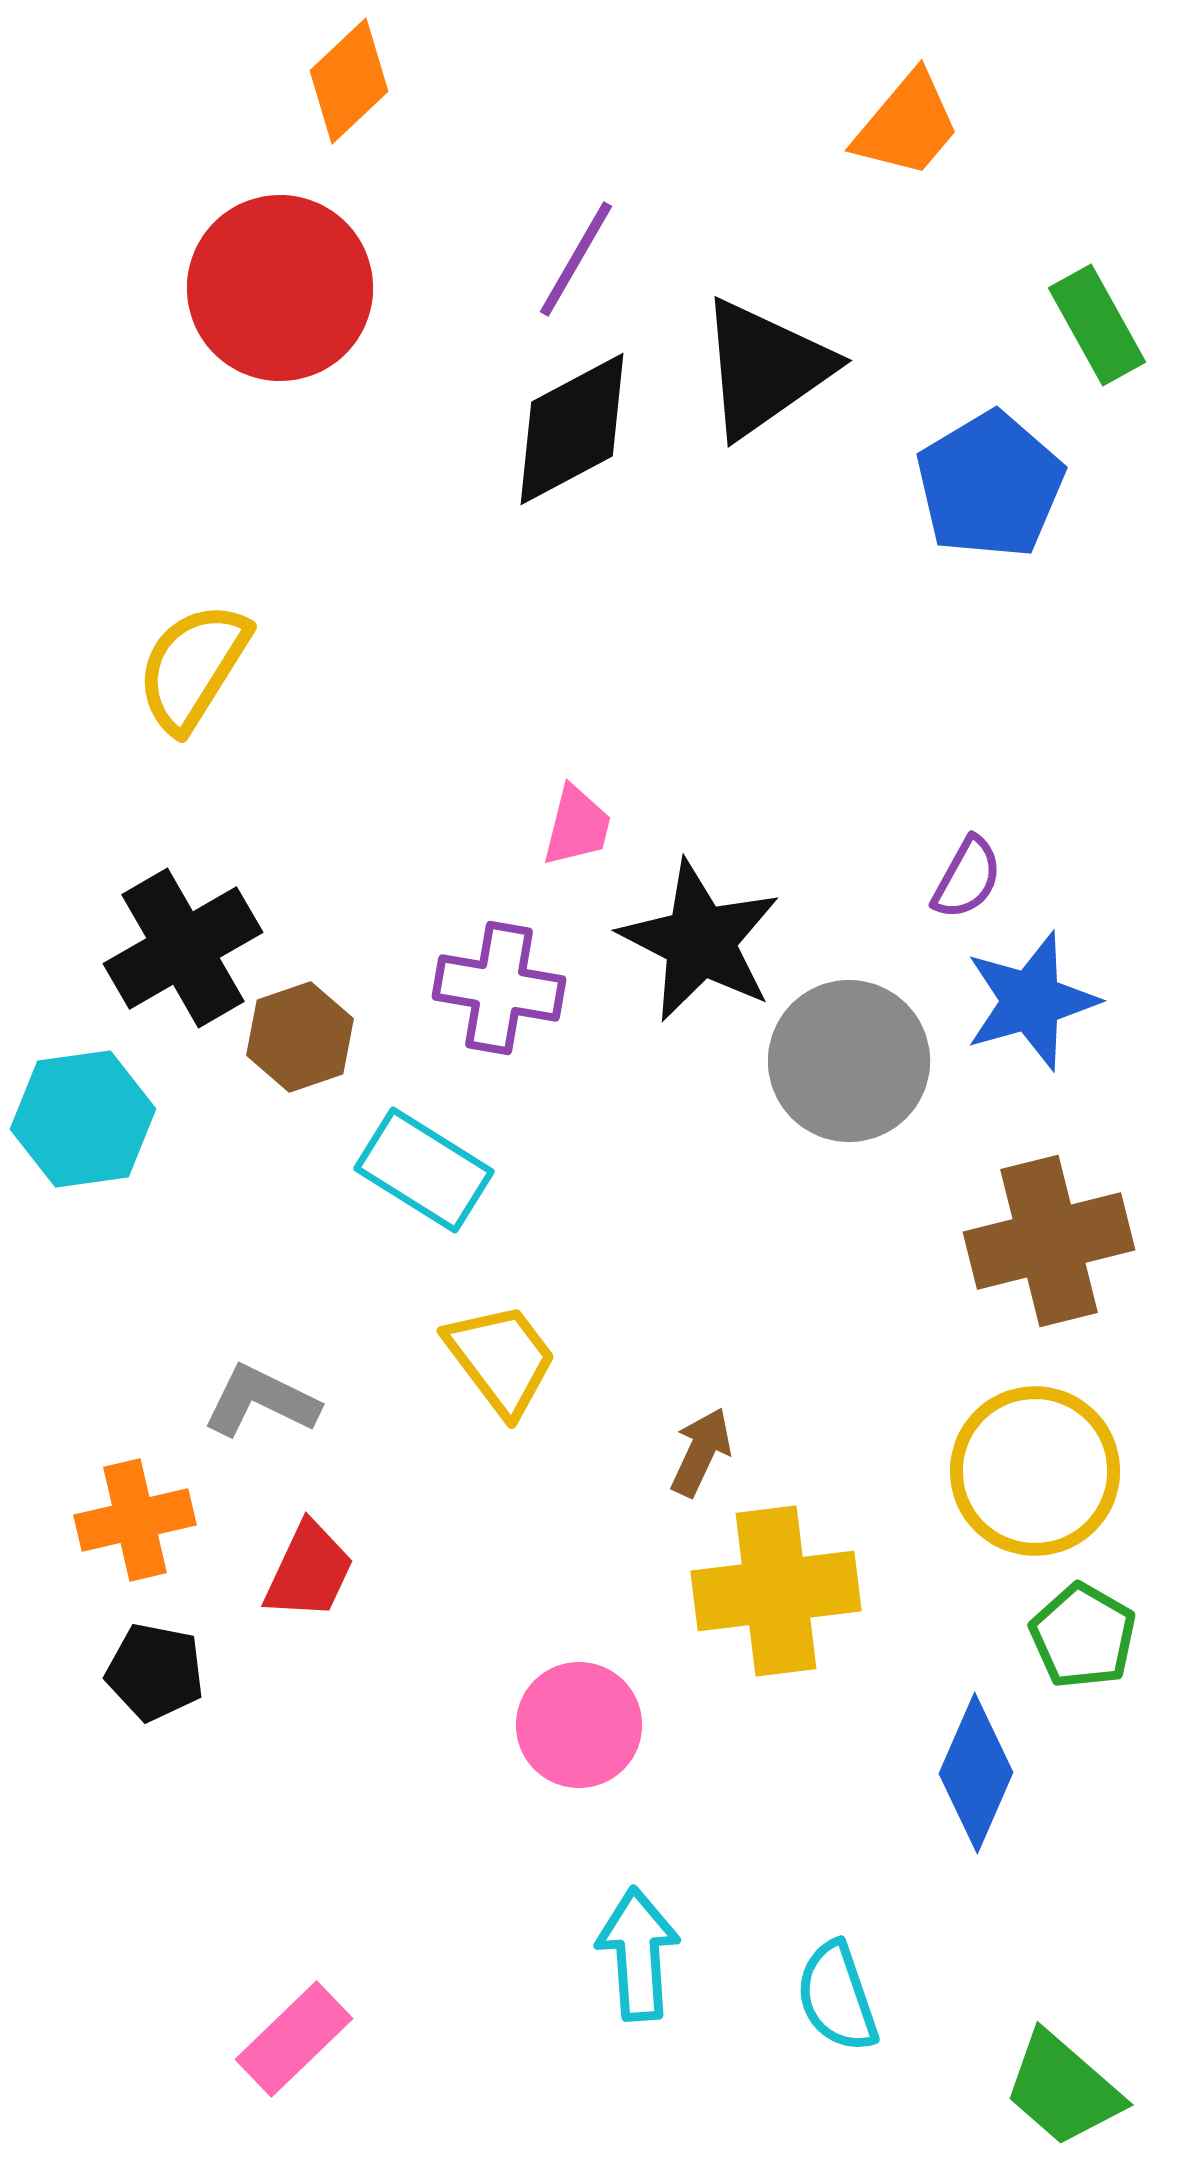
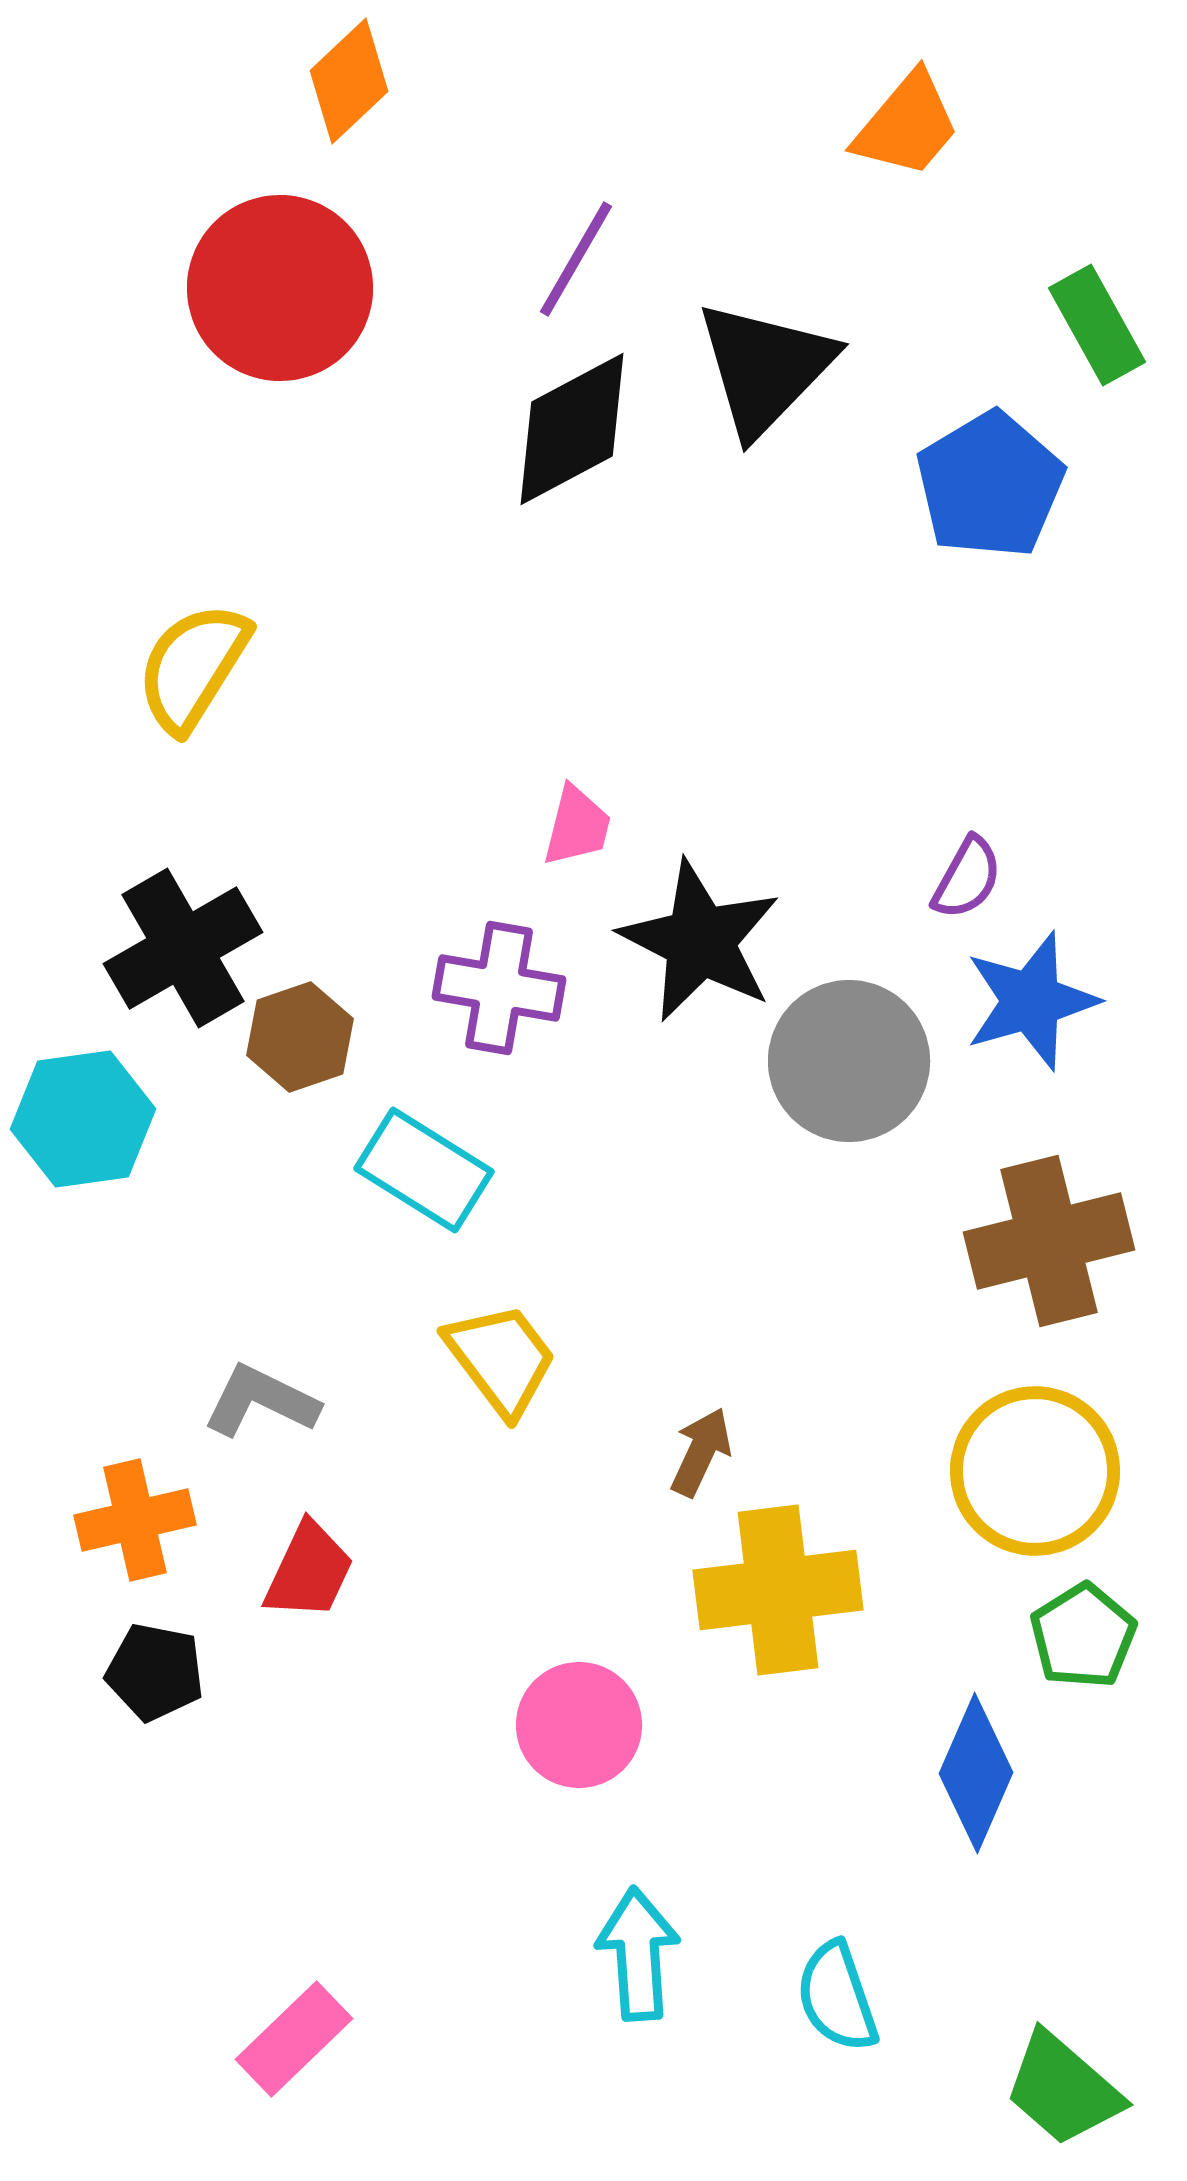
black triangle: rotated 11 degrees counterclockwise
yellow cross: moved 2 px right, 1 px up
green pentagon: rotated 10 degrees clockwise
